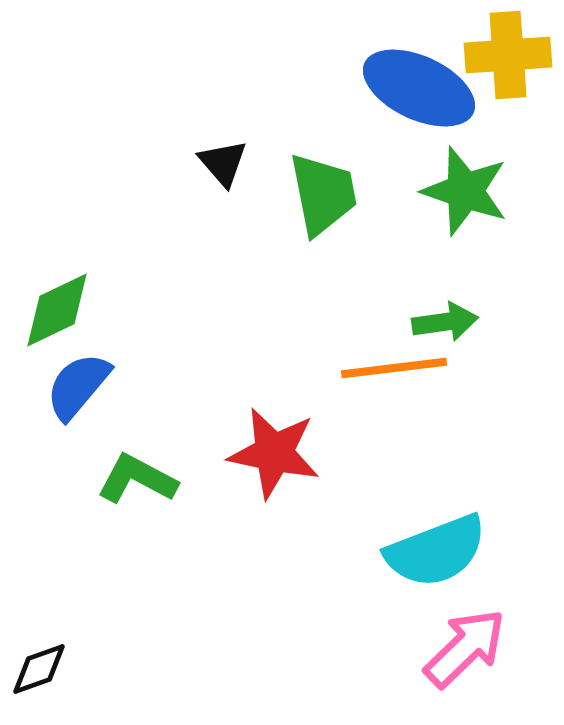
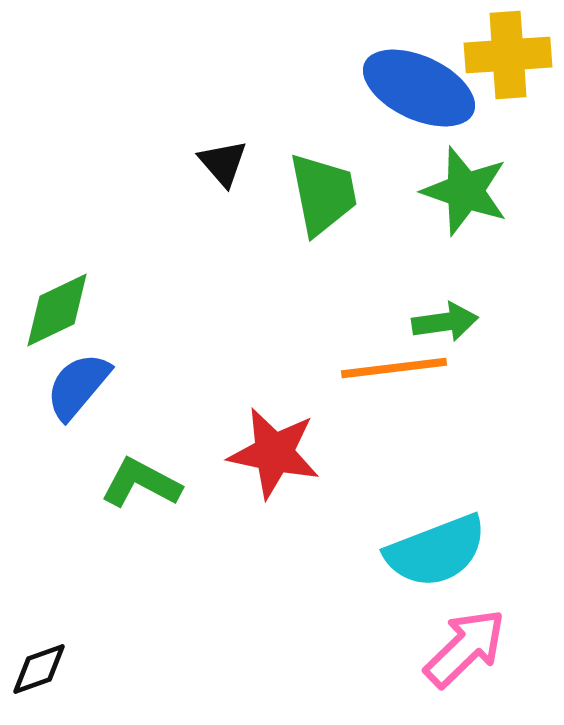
green L-shape: moved 4 px right, 4 px down
